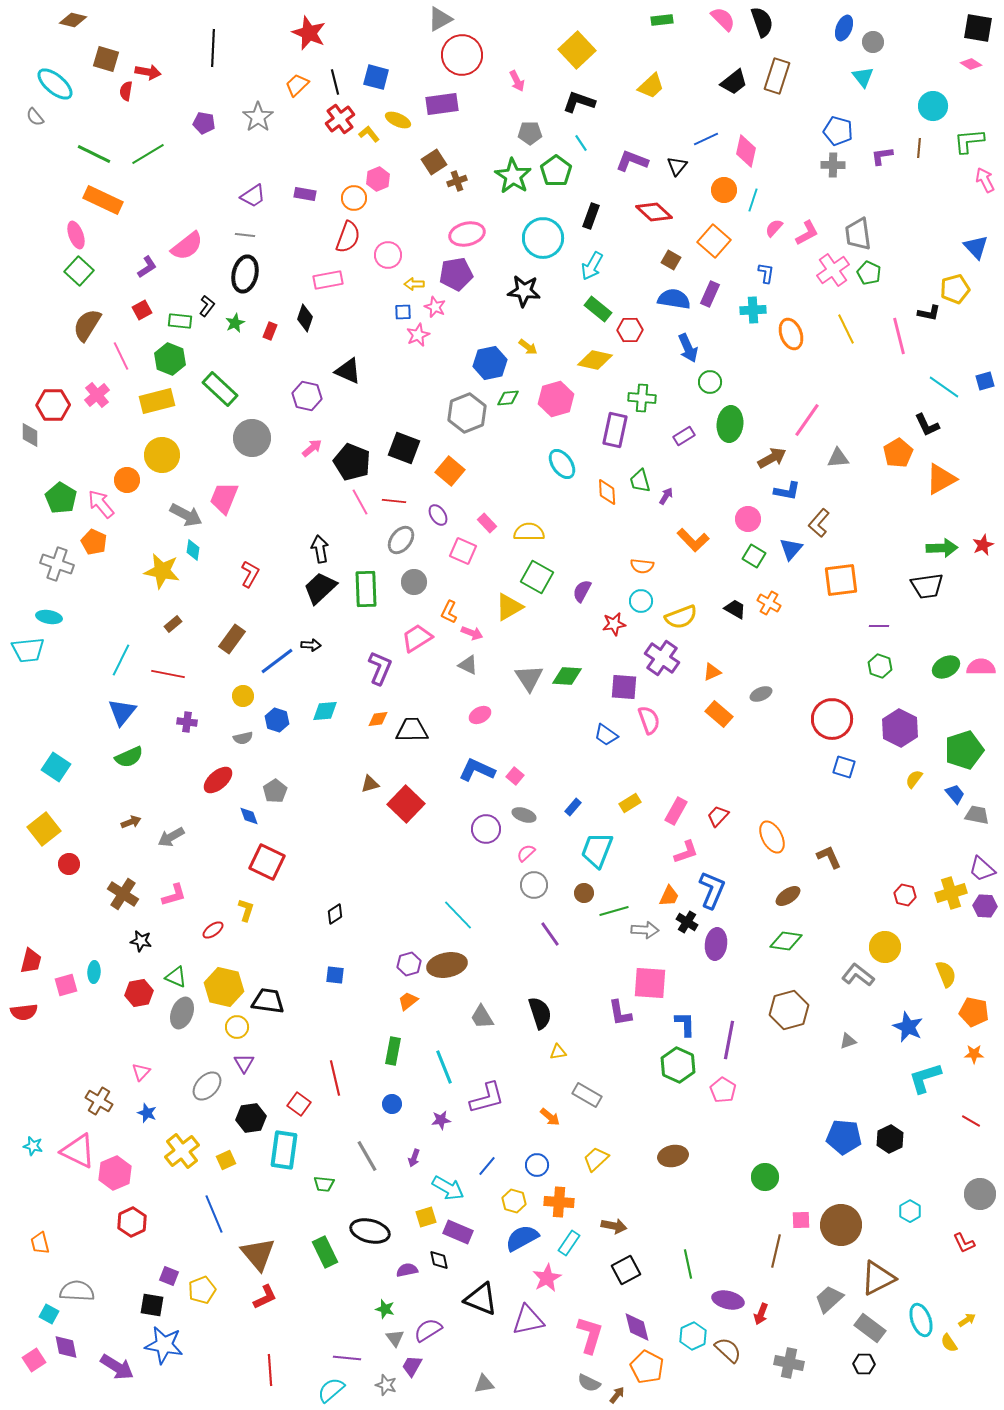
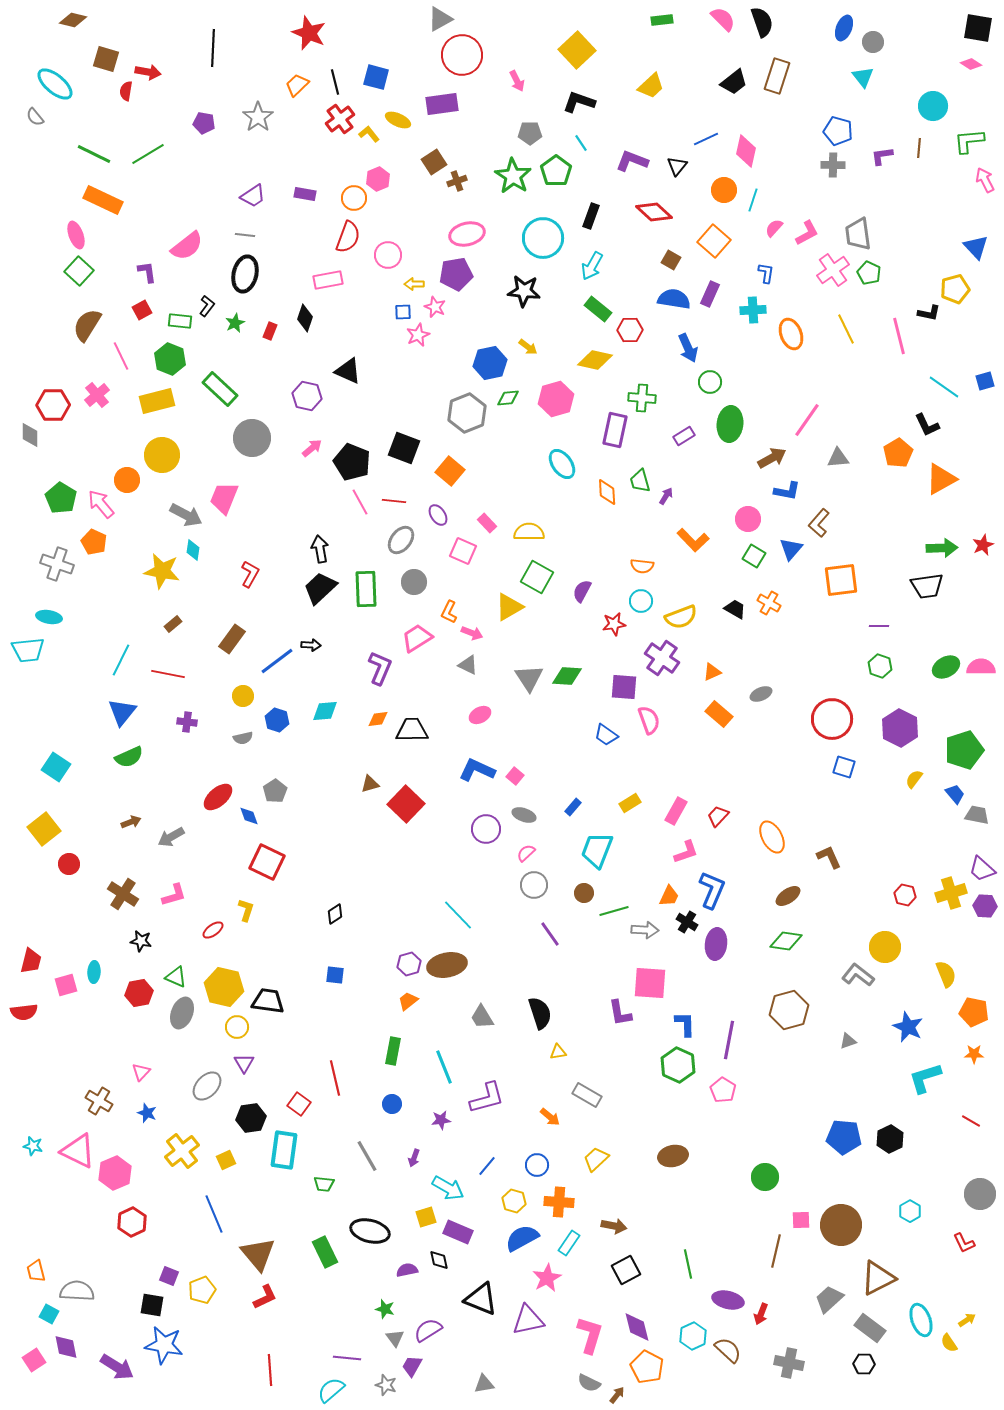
purple L-shape at (147, 267): moved 5 px down; rotated 65 degrees counterclockwise
red ellipse at (218, 780): moved 17 px down
orange trapezoid at (40, 1243): moved 4 px left, 28 px down
